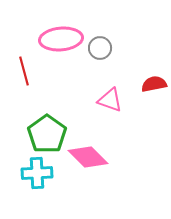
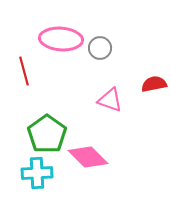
pink ellipse: rotated 9 degrees clockwise
